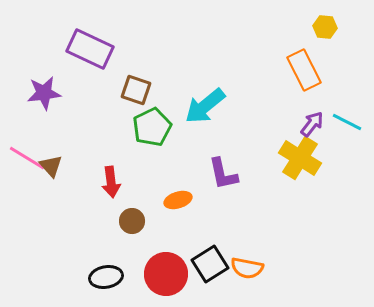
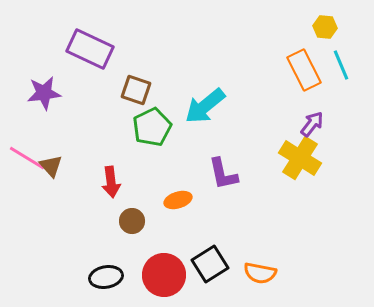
cyan line: moved 6 px left, 57 px up; rotated 40 degrees clockwise
orange semicircle: moved 13 px right, 5 px down
red circle: moved 2 px left, 1 px down
